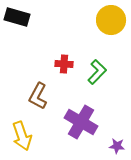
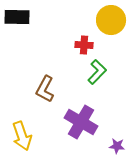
black rectangle: rotated 15 degrees counterclockwise
red cross: moved 20 px right, 19 px up
brown L-shape: moved 7 px right, 7 px up
